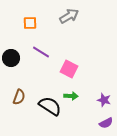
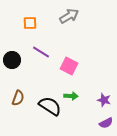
black circle: moved 1 px right, 2 px down
pink square: moved 3 px up
brown semicircle: moved 1 px left, 1 px down
